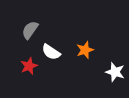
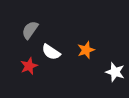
orange star: moved 1 px right
